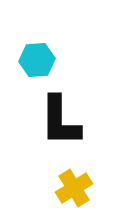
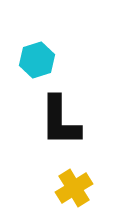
cyan hexagon: rotated 12 degrees counterclockwise
